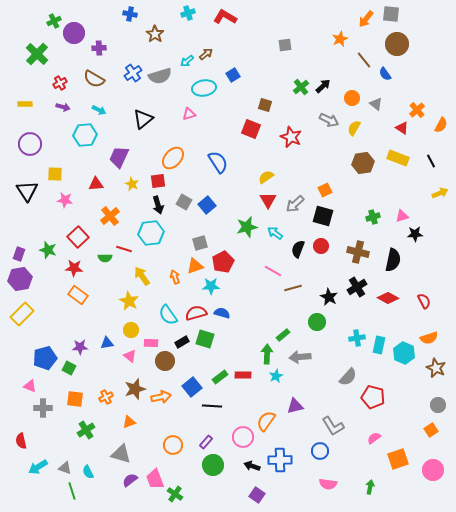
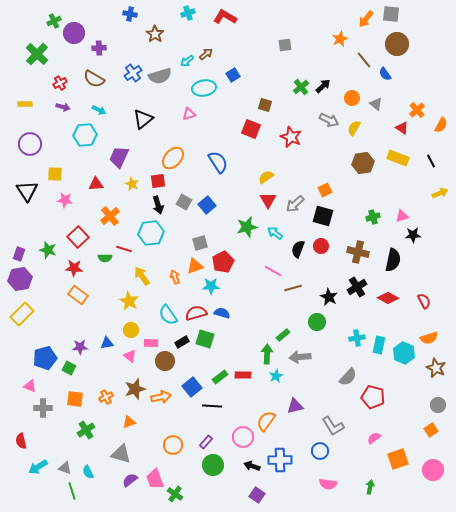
black star at (415, 234): moved 2 px left, 1 px down
